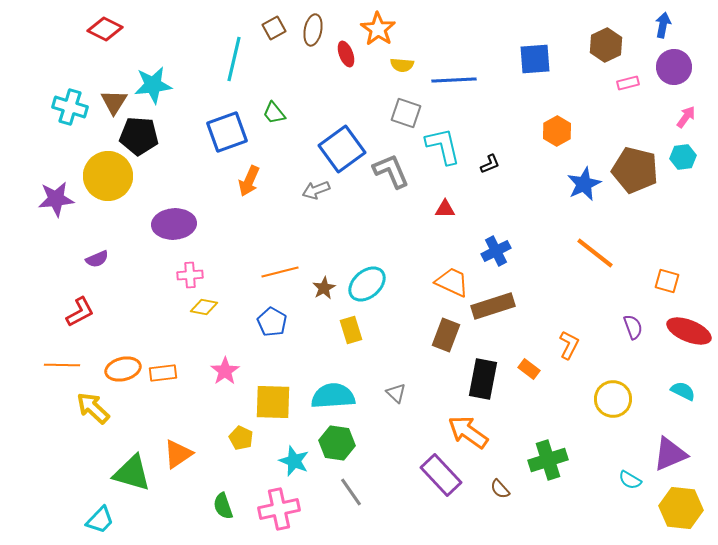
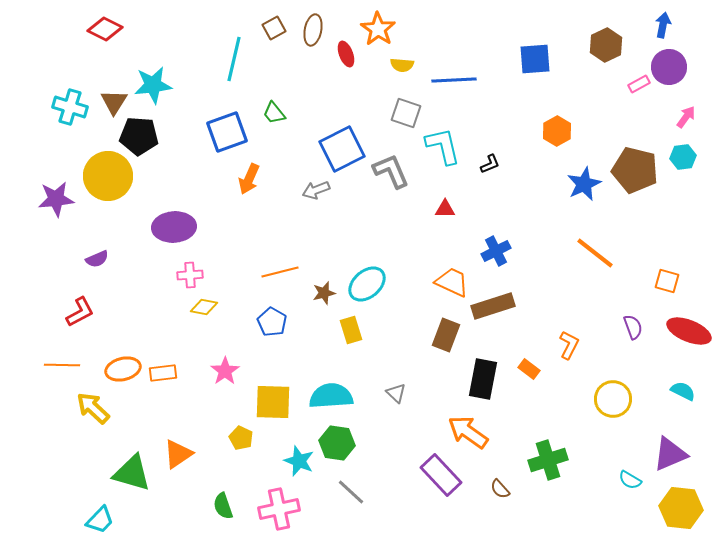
purple circle at (674, 67): moved 5 px left
pink rectangle at (628, 83): moved 11 px right, 1 px down; rotated 15 degrees counterclockwise
blue square at (342, 149): rotated 9 degrees clockwise
orange arrow at (249, 181): moved 2 px up
purple ellipse at (174, 224): moved 3 px down
brown star at (324, 288): moved 5 px down; rotated 15 degrees clockwise
cyan semicircle at (333, 396): moved 2 px left
cyan star at (294, 461): moved 5 px right
gray line at (351, 492): rotated 12 degrees counterclockwise
